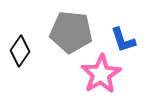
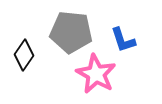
black diamond: moved 4 px right, 4 px down
pink star: moved 5 px left; rotated 12 degrees counterclockwise
